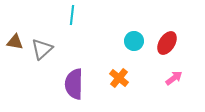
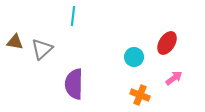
cyan line: moved 1 px right, 1 px down
cyan circle: moved 16 px down
orange cross: moved 21 px right, 17 px down; rotated 18 degrees counterclockwise
